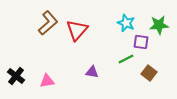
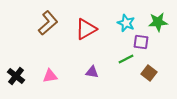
green star: moved 1 px left, 3 px up
red triangle: moved 9 px right, 1 px up; rotated 20 degrees clockwise
pink triangle: moved 3 px right, 5 px up
